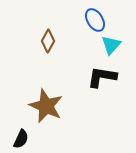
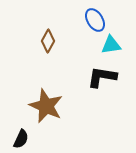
cyan triangle: rotated 40 degrees clockwise
